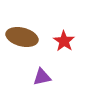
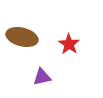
red star: moved 5 px right, 3 px down
